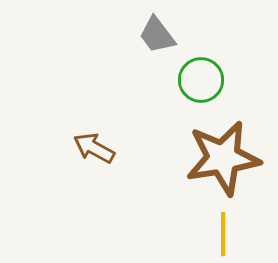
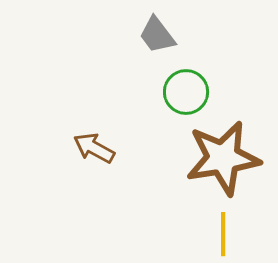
green circle: moved 15 px left, 12 px down
